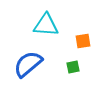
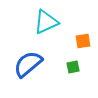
cyan triangle: moved 3 px up; rotated 28 degrees counterclockwise
